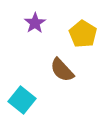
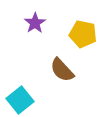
yellow pentagon: rotated 20 degrees counterclockwise
cyan square: moved 2 px left; rotated 12 degrees clockwise
